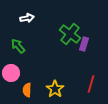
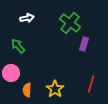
green cross: moved 11 px up
